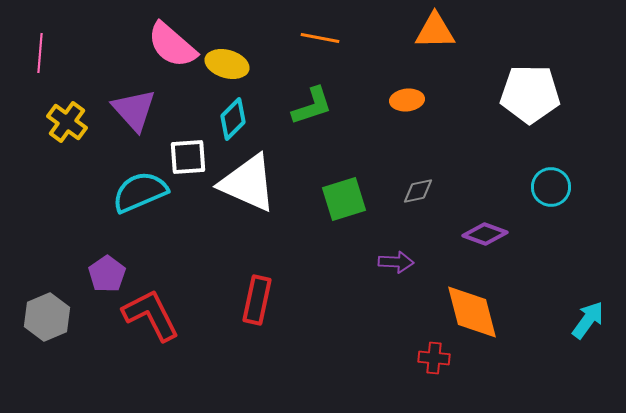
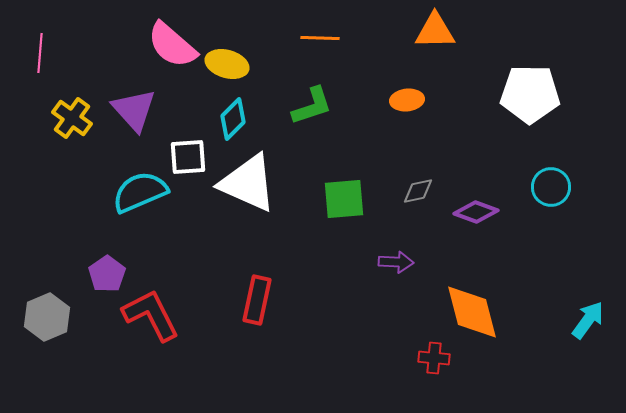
orange line: rotated 9 degrees counterclockwise
yellow cross: moved 5 px right, 4 px up
green square: rotated 12 degrees clockwise
purple diamond: moved 9 px left, 22 px up
